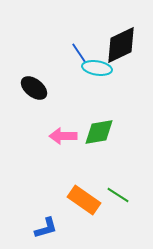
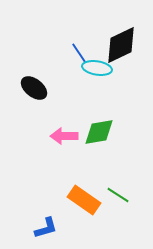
pink arrow: moved 1 px right
